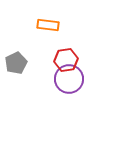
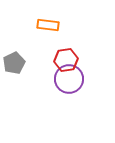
gray pentagon: moved 2 px left
